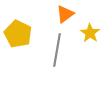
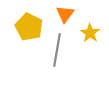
orange triangle: rotated 18 degrees counterclockwise
yellow pentagon: moved 11 px right, 7 px up
